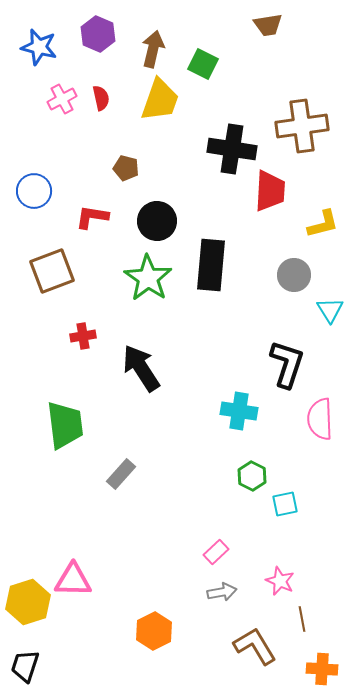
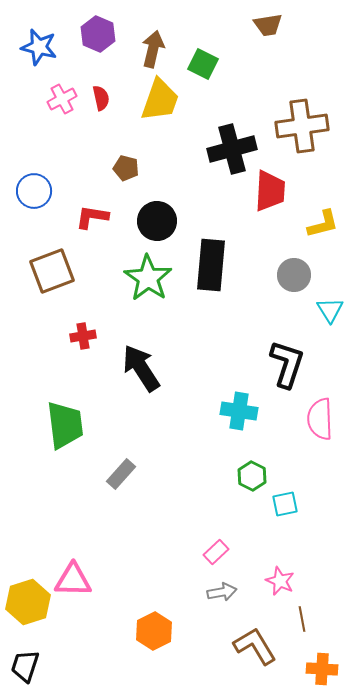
black cross: rotated 24 degrees counterclockwise
